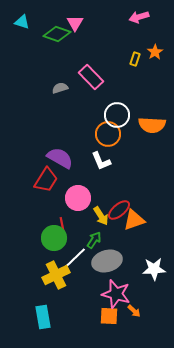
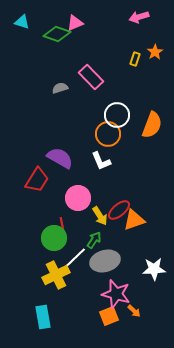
pink triangle: rotated 36 degrees clockwise
orange semicircle: rotated 72 degrees counterclockwise
red trapezoid: moved 9 px left
yellow arrow: moved 1 px left
gray ellipse: moved 2 px left
orange square: rotated 24 degrees counterclockwise
